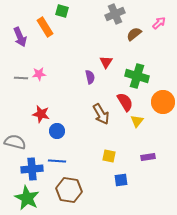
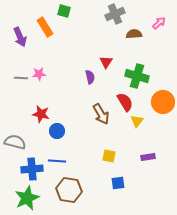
green square: moved 2 px right
brown semicircle: rotated 35 degrees clockwise
blue square: moved 3 px left, 3 px down
green star: rotated 20 degrees clockwise
